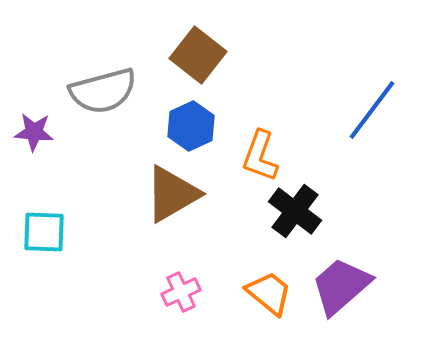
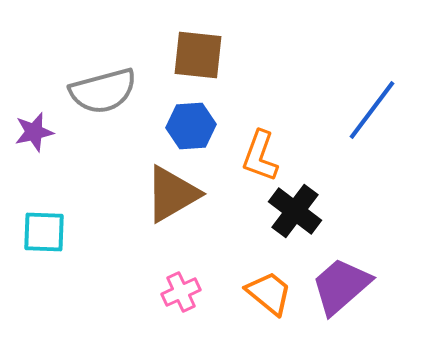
brown square: rotated 32 degrees counterclockwise
blue hexagon: rotated 21 degrees clockwise
purple star: rotated 18 degrees counterclockwise
